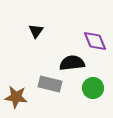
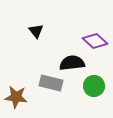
black triangle: rotated 14 degrees counterclockwise
purple diamond: rotated 25 degrees counterclockwise
gray rectangle: moved 1 px right, 1 px up
green circle: moved 1 px right, 2 px up
